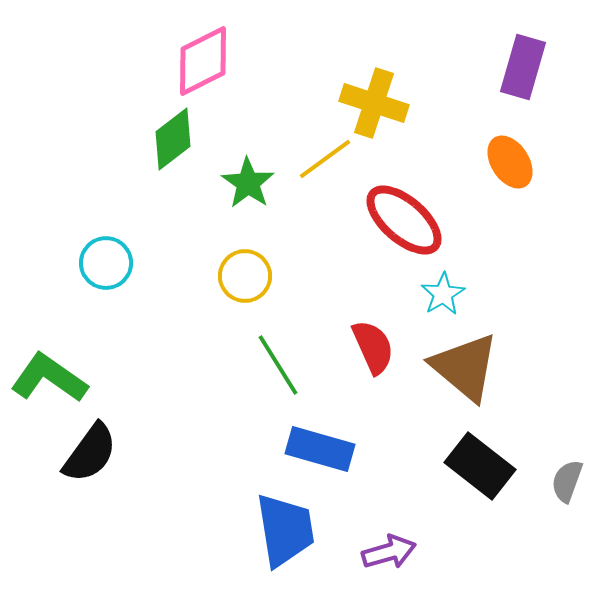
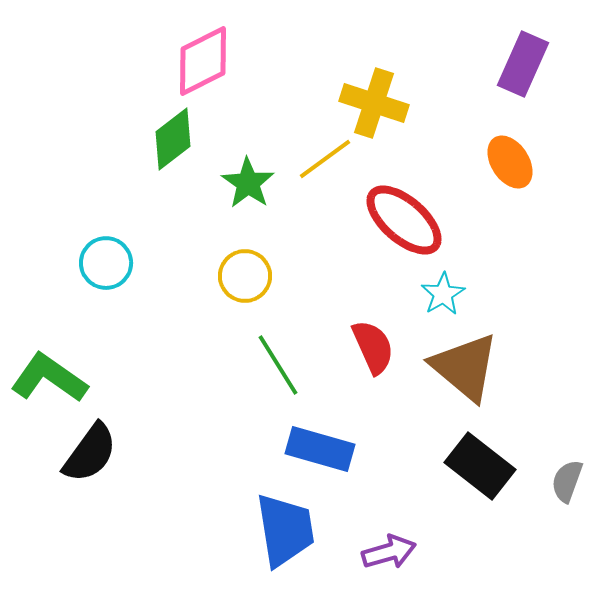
purple rectangle: moved 3 px up; rotated 8 degrees clockwise
